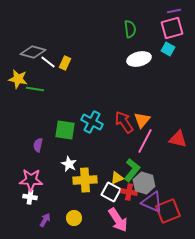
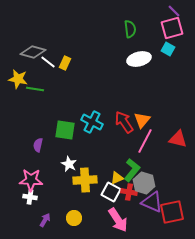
purple line: rotated 56 degrees clockwise
red square: moved 4 px right, 1 px down; rotated 10 degrees clockwise
